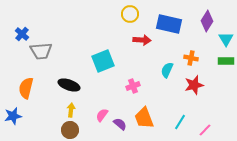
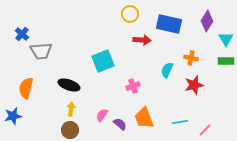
yellow arrow: moved 1 px up
cyan line: rotated 49 degrees clockwise
